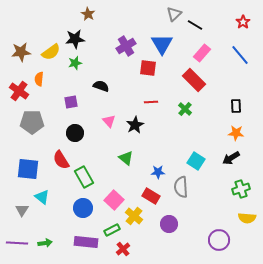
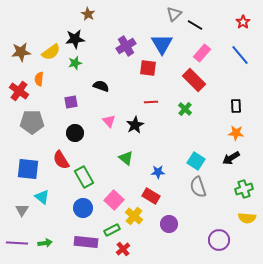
gray semicircle at (181, 187): moved 17 px right; rotated 15 degrees counterclockwise
green cross at (241, 189): moved 3 px right
